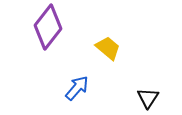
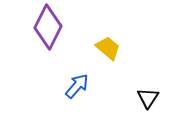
purple diamond: rotated 12 degrees counterclockwise
blue arrow: moved 2 px up
